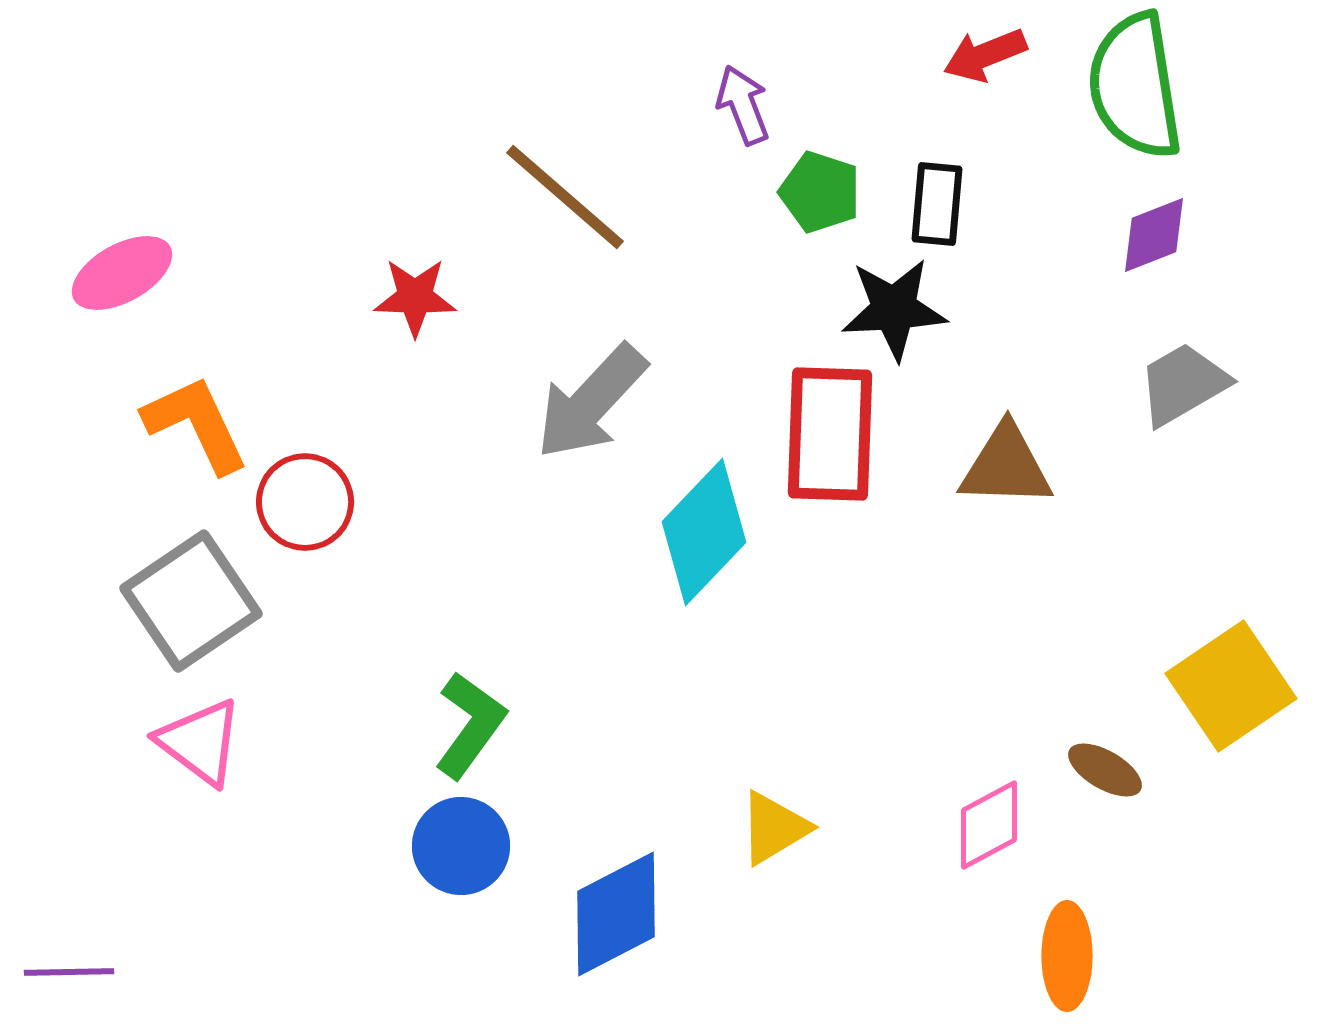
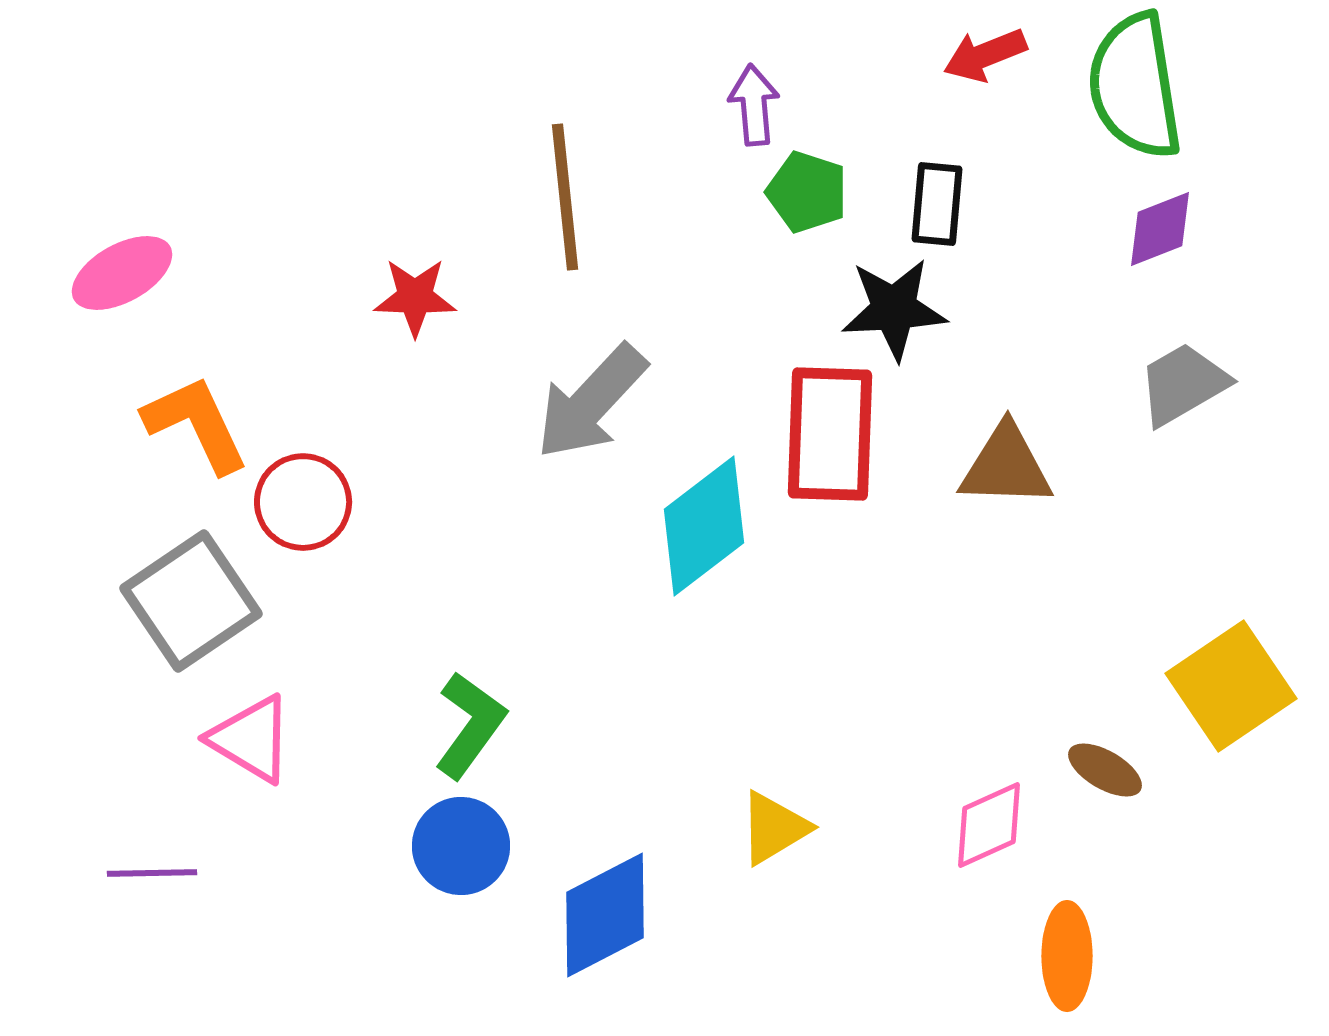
purple arrow: moved 11 px right; rotated 16 degrees clockwise
green pentagon: moved 13 px left
brown line: rotated 43 degrees clockwise
purple diamond: moved 6 px right, 6 px up
red circle: moved 2 px left
cyan diamond: moved 6 px up; rotated 9 degrees clockwise
pink triangle: moved 51 px right, 3 px up; rotated 6 degrees counterclockwise
pink diamond: rotated 4 degrees clockwise
blue diamond: moved 11 px left, 1 px down
purple line: moved 83 px right, 99 px up
